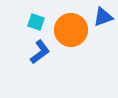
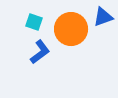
cyan square: moved 2 px left
orange circle: moved 1 px up
